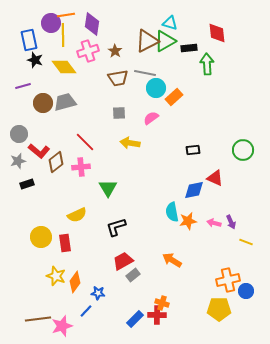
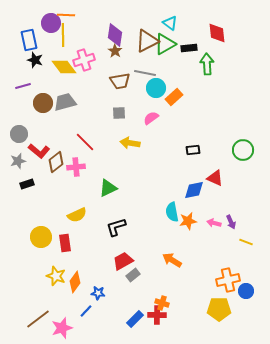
orange line at (66, 15): rotated 12 degrees clockwise
cyan triangle at (170, 23): rotated 21 degrees clockwise
purple diamond at (92, 24): moved 23 px right, 11 px down
green triangle at (165, 41): moved 3 px down
pink cross at (88, 51): moved 4 px left, 9 px down
brown trapezoid at (118, 78): moved 2 px right, 3 px down
pink cross at (81, 167): moved 5 px left
green triangle at (108, 188): rotated 36 degrees clockwise
brown line at (38, 319): rotated 30 degrees counterclockwise
pink star at (62, 326): moved 2 px down
